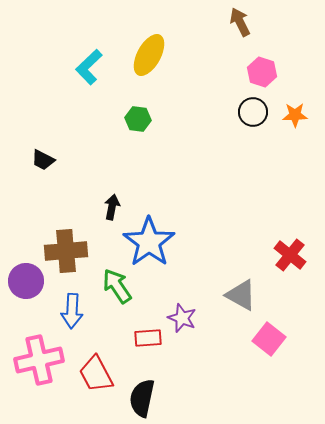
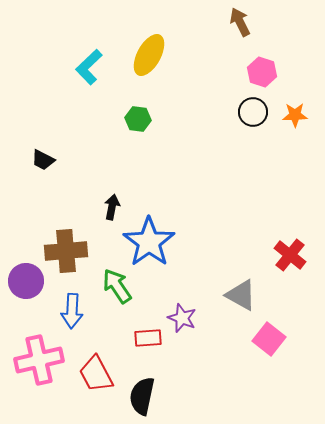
black semicircle: moved 2 px up
